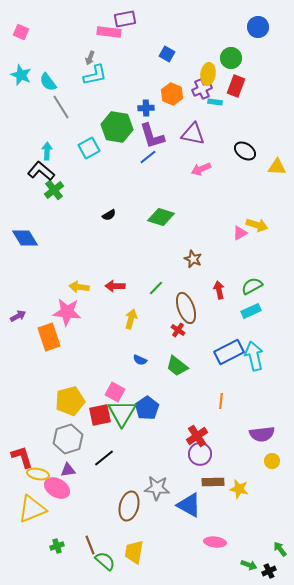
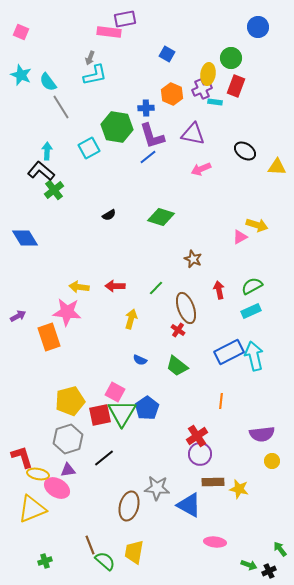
pink triangle at (240, 233): moved 4 px down
green cross at (57, 546): moved 12 px left, 15 px down
